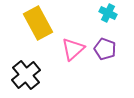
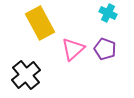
yellow rectangle: moved 2 px right
